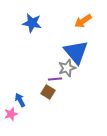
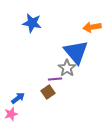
orange arrow: moved 9 px right, 6 px down; rotated 24 degrees clockwise
gray star: rotated 18 degrees counterclockwise
brown square: rotated 24 degrees clockwise
blue arrow: moved 2 px left, 2 px up; rotated 80 degrees clockwise
